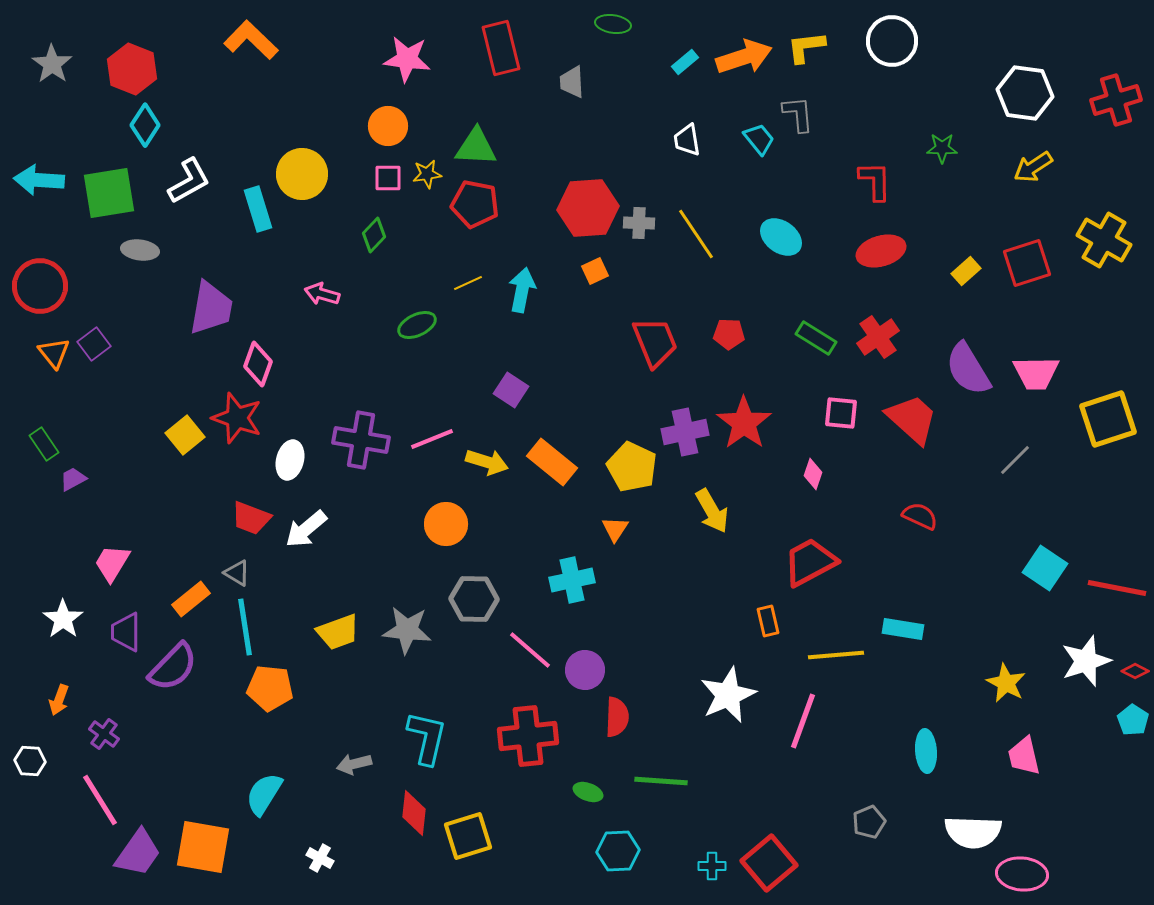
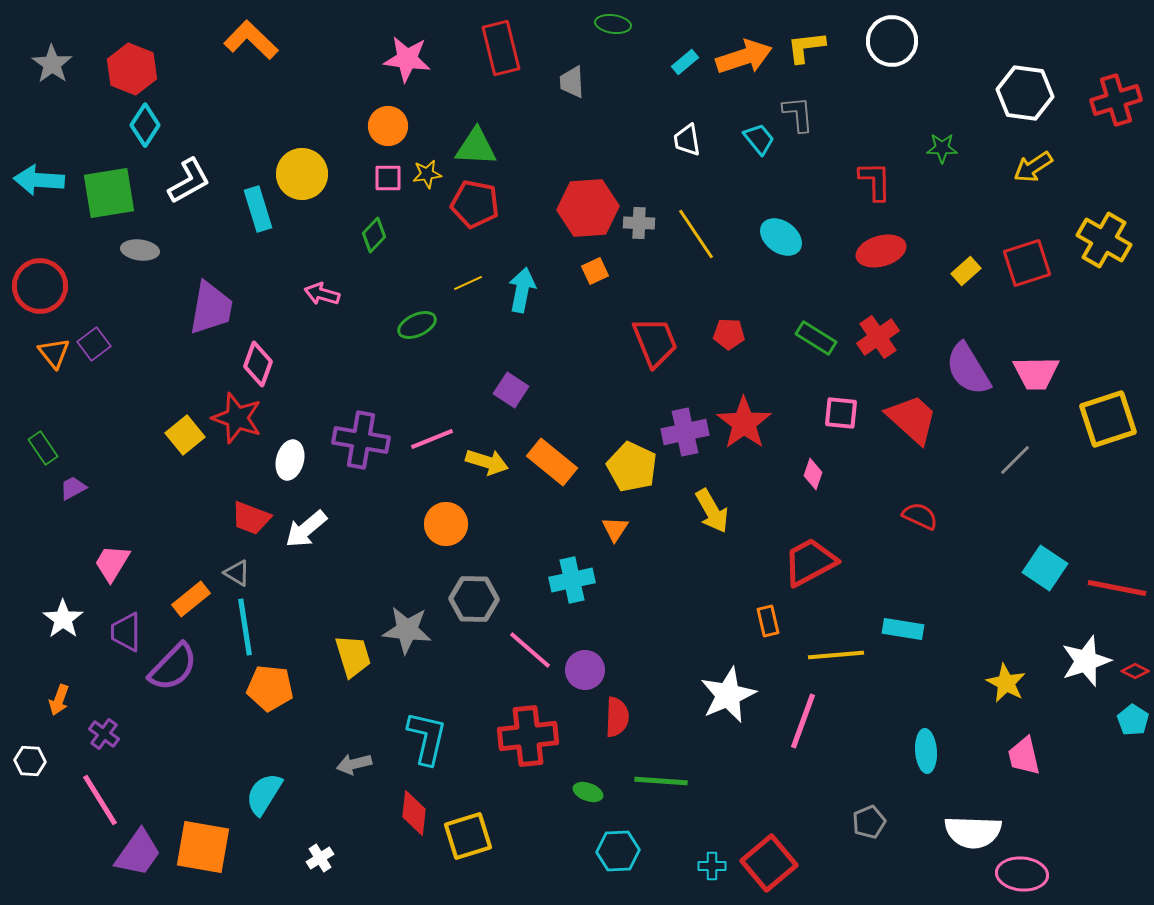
green rectangle at (44, 444): moved 1 px left, 4 px down
purple trapezoid at (73, 479): moved 9 px down
yellow trapezoid at (338, 632): moved 15 px right, 24 px down; rotated 87 degrees counterclockwise
white cross at (320, 858): rotated 28 degrees clockwise
